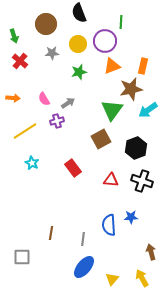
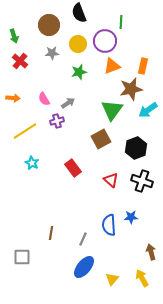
brown circle: moved 3 px right, 1 px down
red triangle: rotated 35 degrees clockwise
gray line: rotated 16 degrees clockwise
